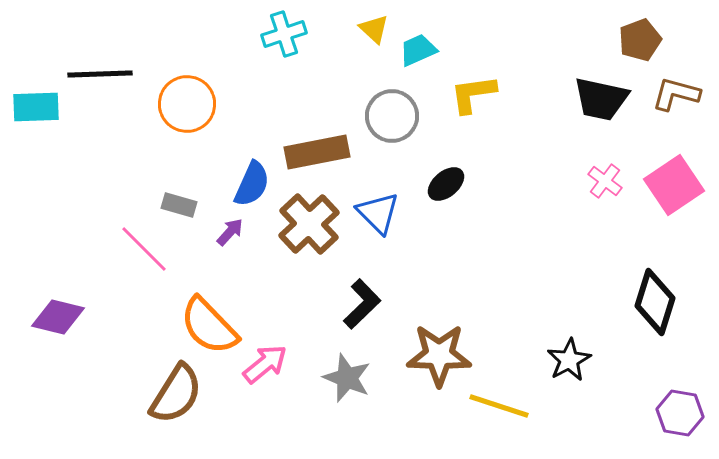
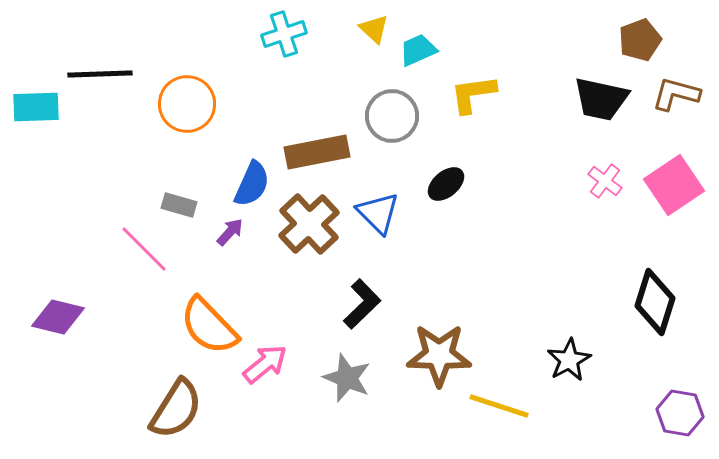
brown semicircle: moved 15 px down
